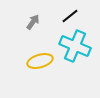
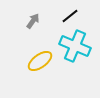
gray arrow: moved 1 px up
yellow ellipse: rotated 20 degrees counterclockwise
